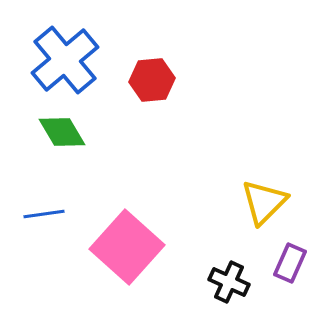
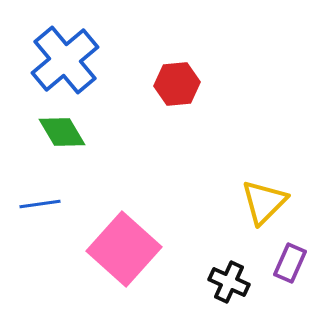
red hexagon: moved 25 px right, 4 px down
blue line: moved 4 px left, 10 px up
pink square: moved 3 px left, 2 px down
